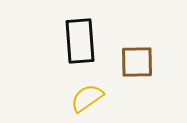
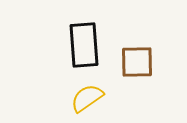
black rectangle: moved 4 px right, 4 px down
